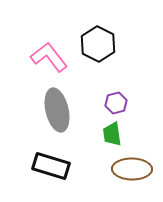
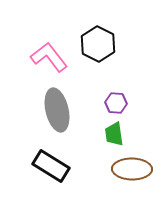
purple hexagon: rotated 20 degrees clockwise
green trapezoid: moved 2 px right
black rectangle: rotated 15 degrees clockwise
